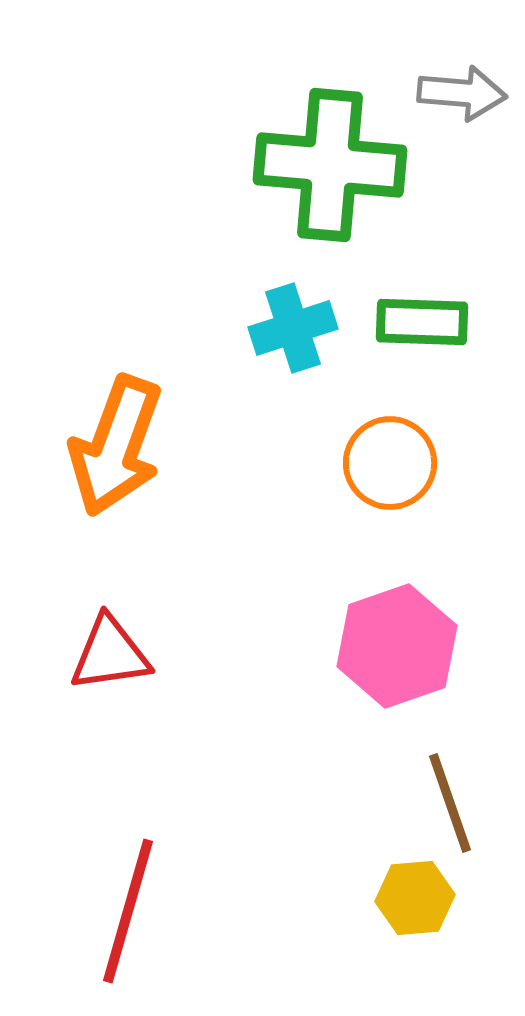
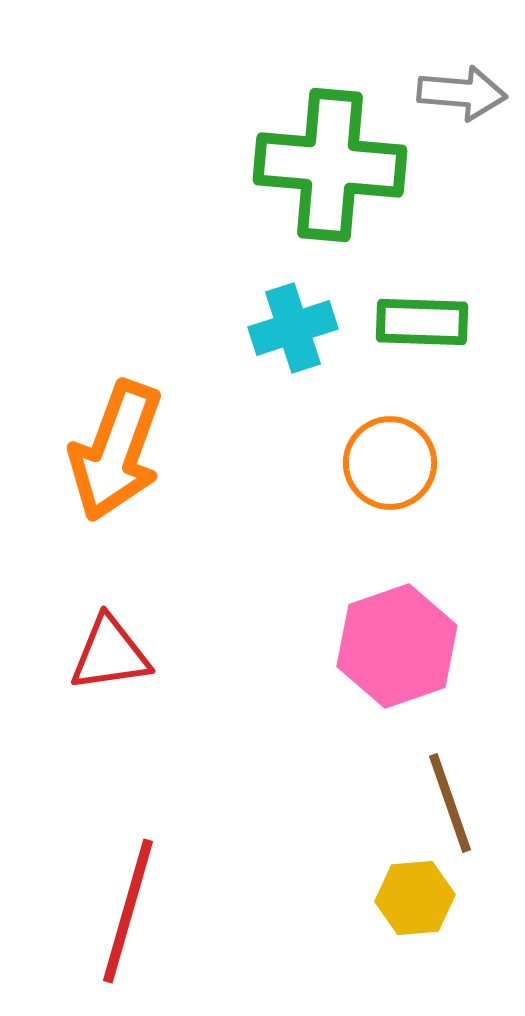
orange arrow: moved 5 px down
